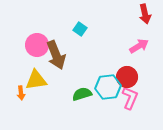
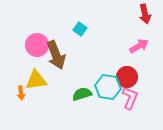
cyan hexagon: rotated 15 degrees clockwise
